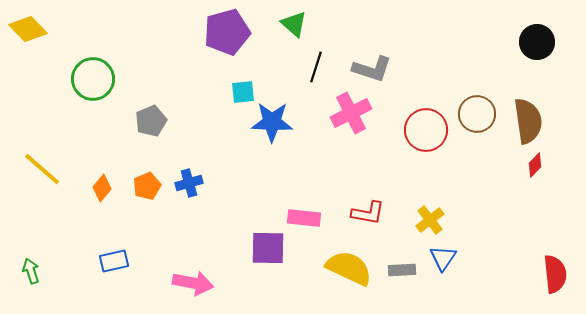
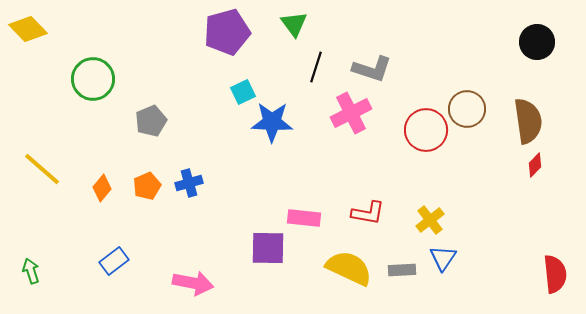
green triangle: rotated 12 degrees clockwise
cyan square: rotated 20 degrees counterclockwise
brown circle: moved 10 px left, 5 px up
blue rectangle: rotated 24 degrees counterclockwise
